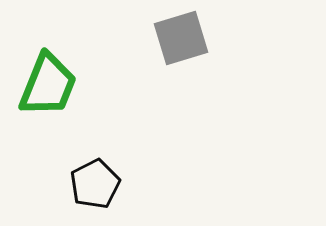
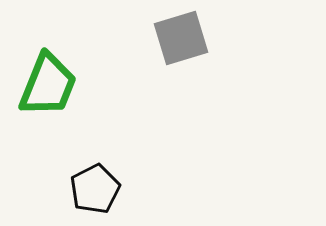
black pentagon: moved 5 px down
